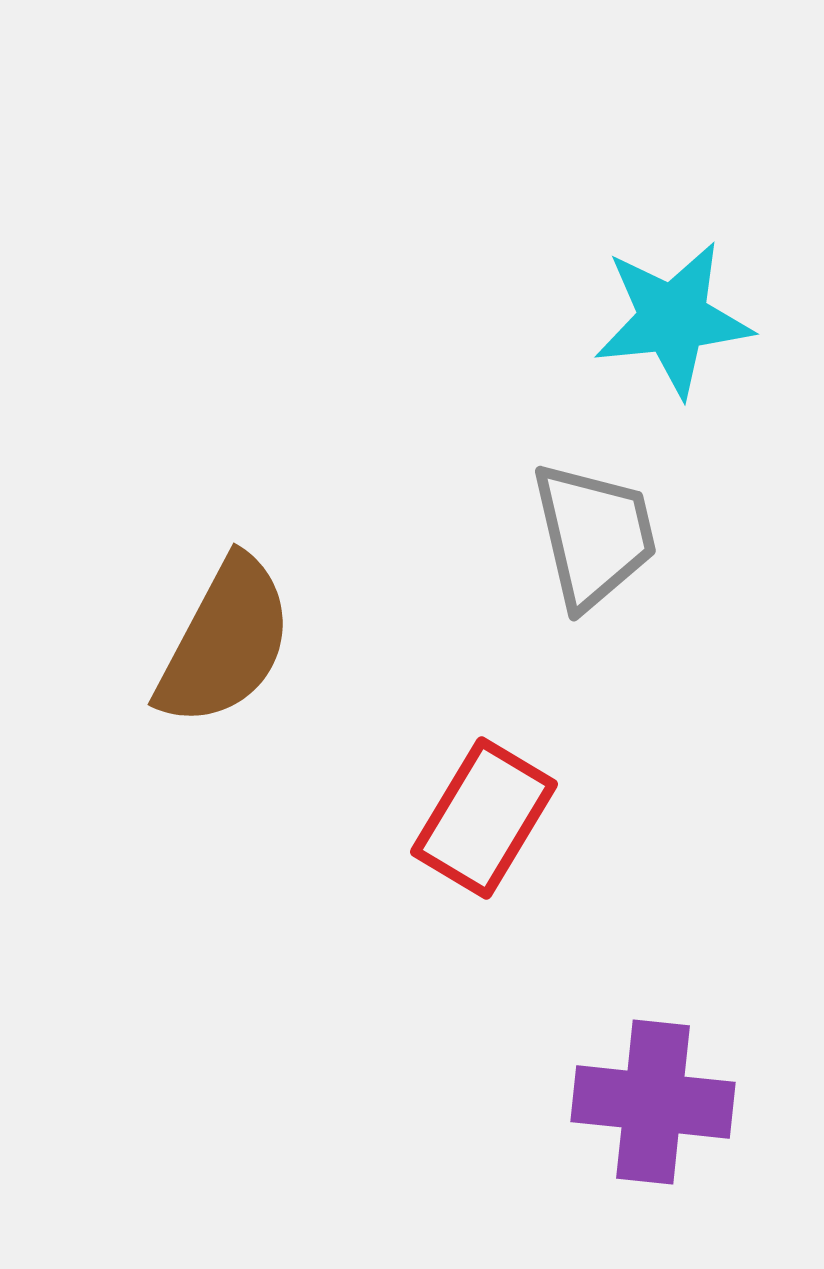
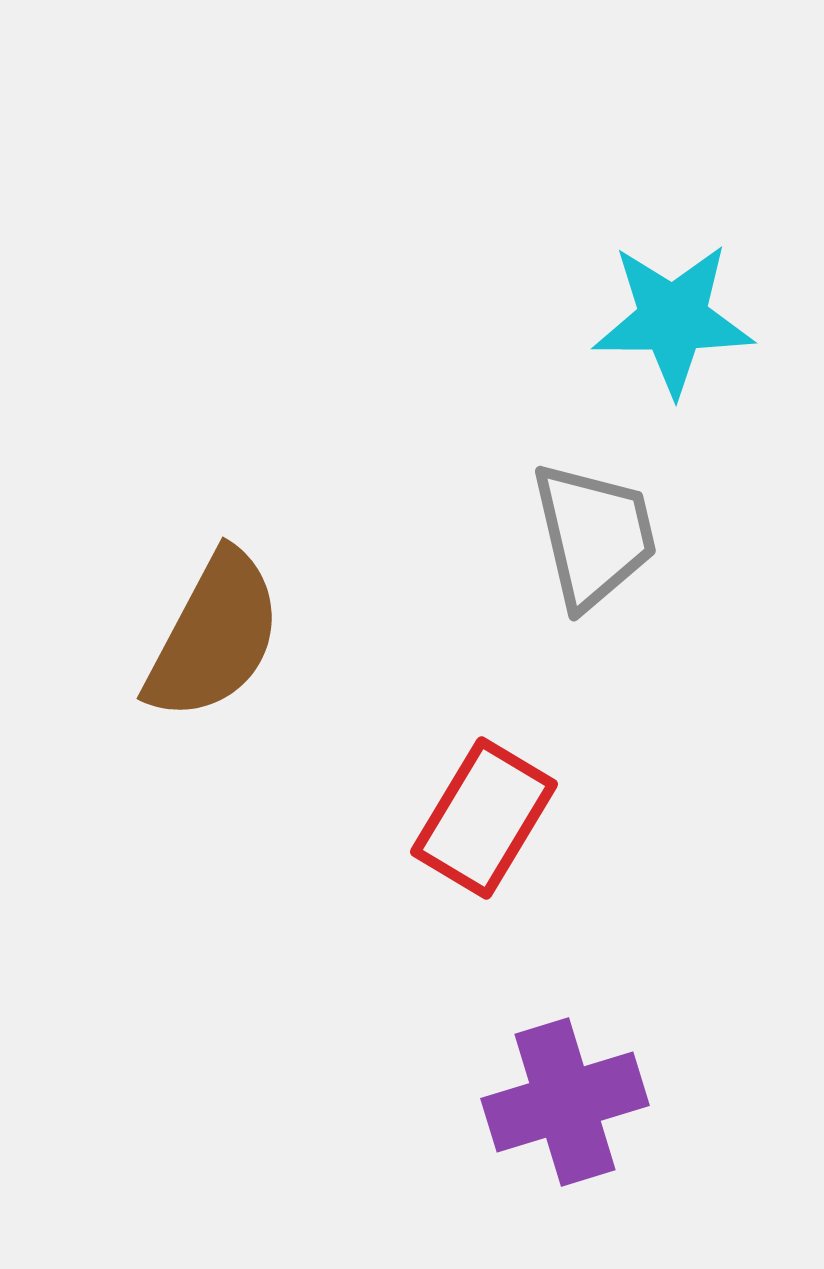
cyan star: rotated 6 degrees clockwise
brown semicircle: moved 11 px left, 6 px up
purple cross: moved 88 px left; rotated 23 degrees counterclockwise
